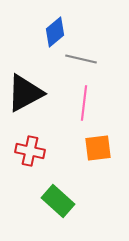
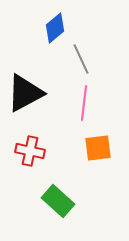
blue diamond: moved 4 px up
gray line: rotated 52 degrees clockwise
